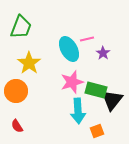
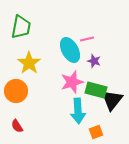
green trapezoid: rotated 10 degrees counterclockwise
cyan ellipse: moved 1 px right, 1 px down
purple star: moved 9 px left, 8 px down; rotated 16 degrees counterclockwise
orange square: moved 1 px left, 1 px down
